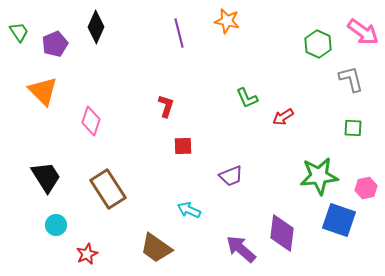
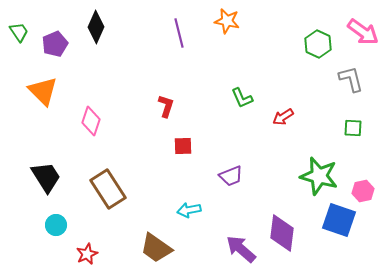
green L-shape: moved 5 px left
green star: rotated 21 degrees clockwise
pink hexagon: moved 3 px left, 3 px down
cyan arrow: rotated 35 degrees counterclockwise
